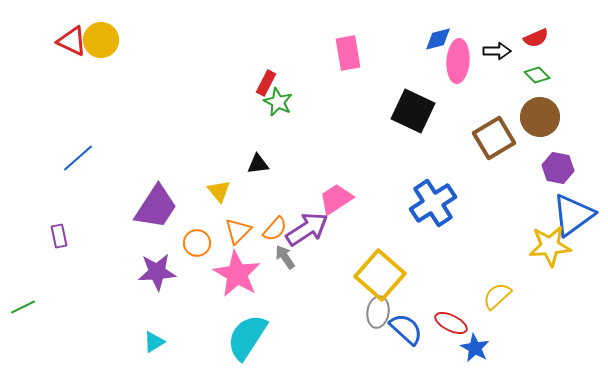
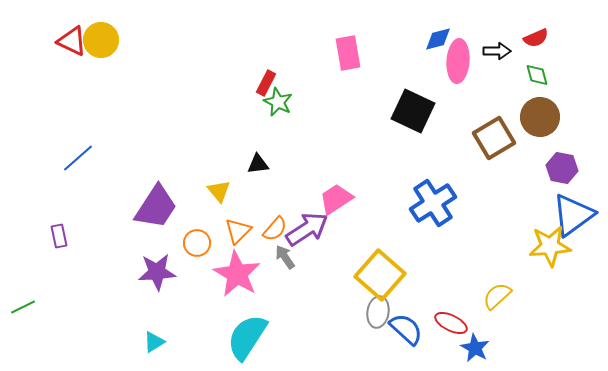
green diamond: rotated 30 degrees clockwise
purple hexagon: moved 4 px right
